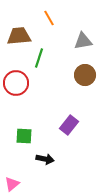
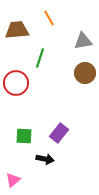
brown trapezoid: moved 2 px left, 6 px up
green line: moved 1 px right
brown circle: moved 2 px up
purple rectangle: moved 10 px left, 8 px down
pink triangle: moved 1 px right, 4 px up
